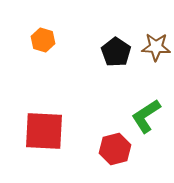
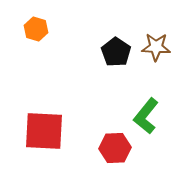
orange hexagon: moved 7 px left, 11 px up
green L-shape: rotated 18 degrees counterclockwise
red hexagon: moved 1 px up; rotated 12 degrees clockwise
